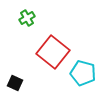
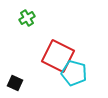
red square: moved 5 px right, 4 px down; rotated 12 degrees counterclockwise
cyan pentagon: moved 9 px left
